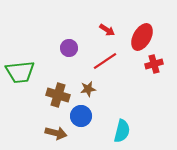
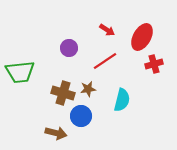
brown cross: moved 5 px right, 2 px up
cyan semicircle: moved 31 px up
